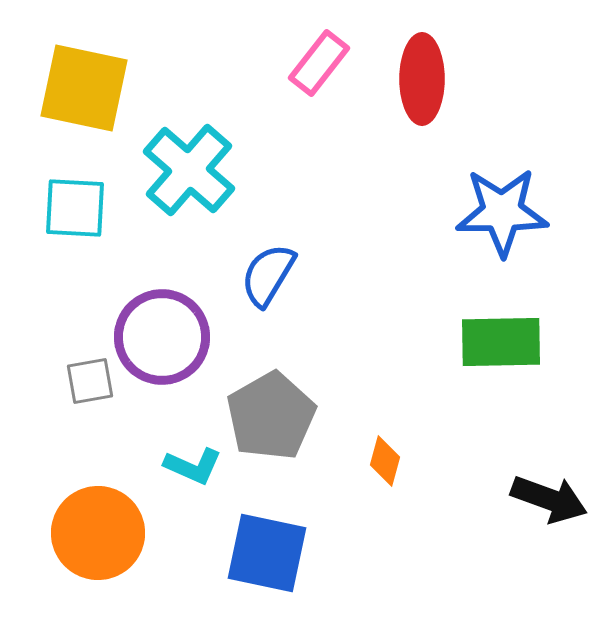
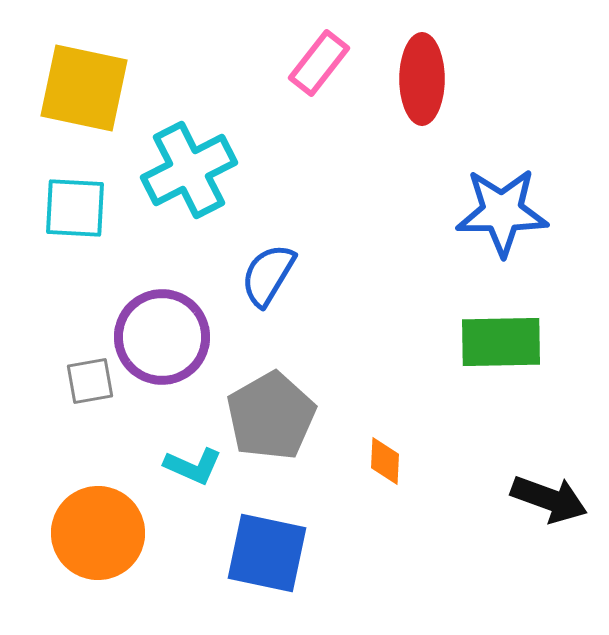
cyan cross: rotated 22 degrees clockwise
orange diamond: rotated 12 degrees counterclockwise
